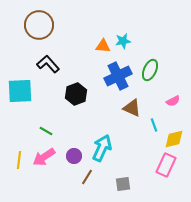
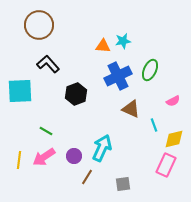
brown triangle: moved 1 px left, 1 px down
